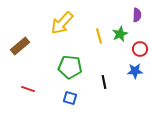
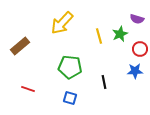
purple semicircle: moved 4 px down; rotated 104 degrees clockwise
